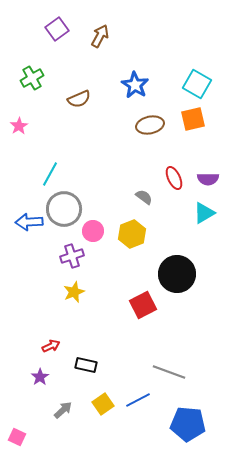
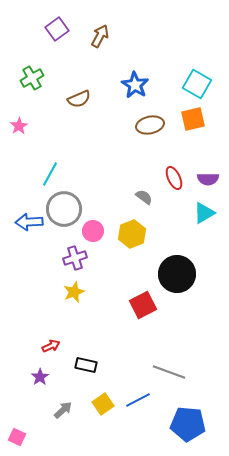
purple cross: moved 3 px right, 2 px down
